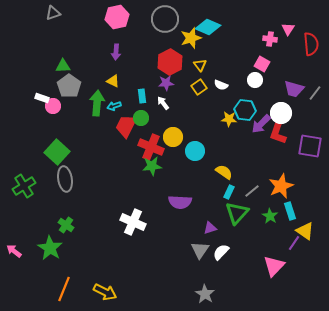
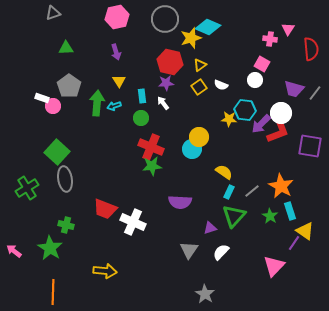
red semicircle at (311, 44): moved 5 px down
purple arrow at (116, 52): rotated 21 degrees counterclockwise
red hexagon at (170, 62): rotated 20 degrees counterclockwise
yellow triangle at (200, 65): rotated 32 degrees clockwise
green triangle at (63, 66): moved 3 px right, 18 px up
yellow triangle at (113, 81): moved 6 px right; rotated 32 degrees clockwise
red trapezoid at (126, 126): moved 21 px left, 83 px down; rotated 95 degrees counterclockwise
red L-shape at (278, 132): rotated 130 degrees counterclockwise
yellow circle at (173, 137): moved 26 px right
cyan circle at (195, 151): moved 3 px left, 2 px up
green cross at (24, 186): moved 3 px right, 2 px down
orange star at (281, 186): rotated 20 degrees counterclockwise
green triangle at (237, 213): moved 3 px left, 3 px down
green cross at (66, 225): rotated 21 degrees counterclockwise
gray triangle at (200, 250): moved 11 px left
orange line at (64, 289): moved 11 px left, 3 px down; rotated 20 degrees counterclockwise
yellow arrow at (105, 292): moved 21 px up; rotated 20 degrees counterclockwise
